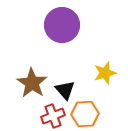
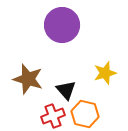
brown star: moved 4 px left, 4 px up; rotated 16 degrees counterclockwise
black triangle: moved 1 px right
orange hexagon: rotated 16 degrees clockwise
